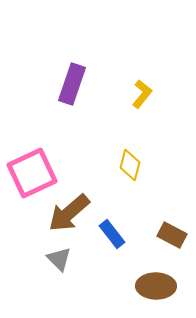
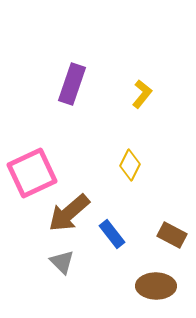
yellow diamond: rotated 12 degrees clockwise
gray triangle: moved 3 px right, 3 px down
